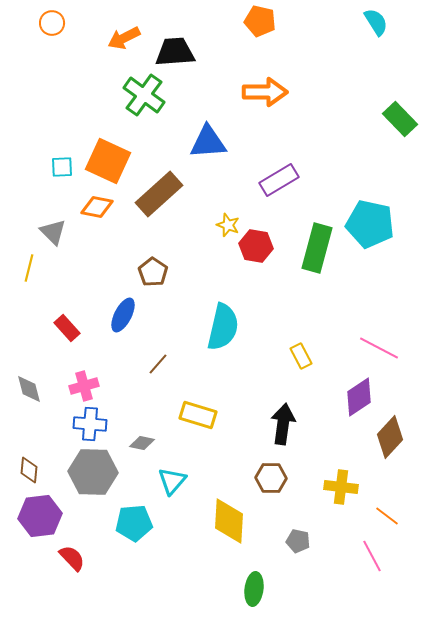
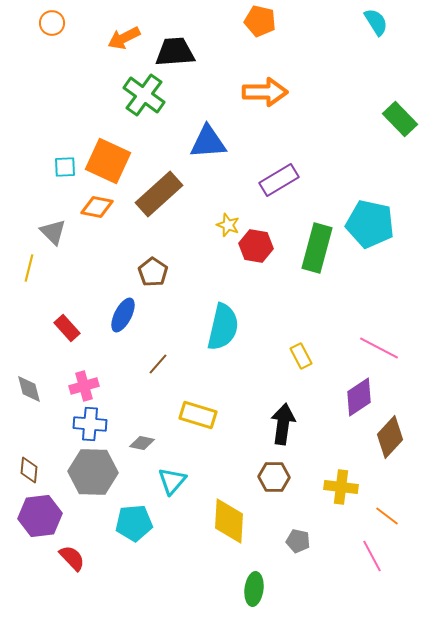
cyan square at (62, 167): moved 3 px right
brown hexagon at (271, 478): moved 3 px right, 1 px up
